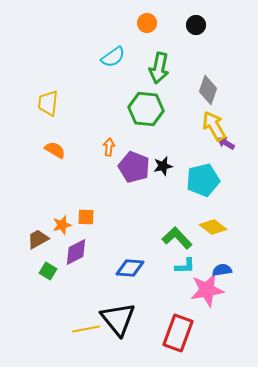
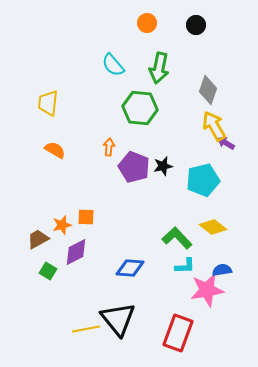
cyan semicircle: moved 8 px down; rotated 85 degrees clockwise
green hexagon: moved 6 px left, 1 px up
